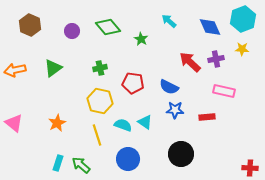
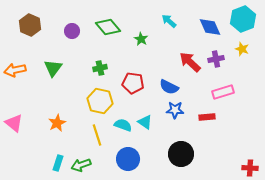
yellow star: rotated 16 degrees clockwise
green triangle: rotated 18 degrees counterclockwise
pink rectangle: moved 1 px left, 1 px down; rotated 30 degrees counterclockwise
green arrow: rotated 60 degrees counterclockwise
